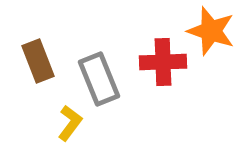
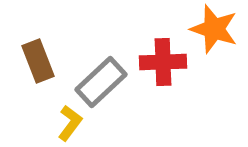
orange star: moved 3 px right, 2 px up
gray rectangle: moved 2 px right, 3 px down; rotated 69 degrees clockwise
